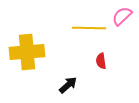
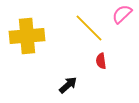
pink semicircle: moved 2 px up
yellow line: rotated 44 degrees clockwise
yellow cross: moved 16 px up
